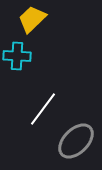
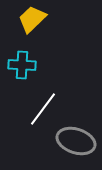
cyan cross: moved 5 px right, 9 px down
gray ellipse: rotated 63 degrees clockwise
